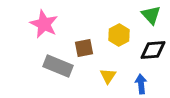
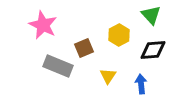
pink star: moved 1 px left, 1 px down
brown square: rotated 12 degrees counterclockwise
